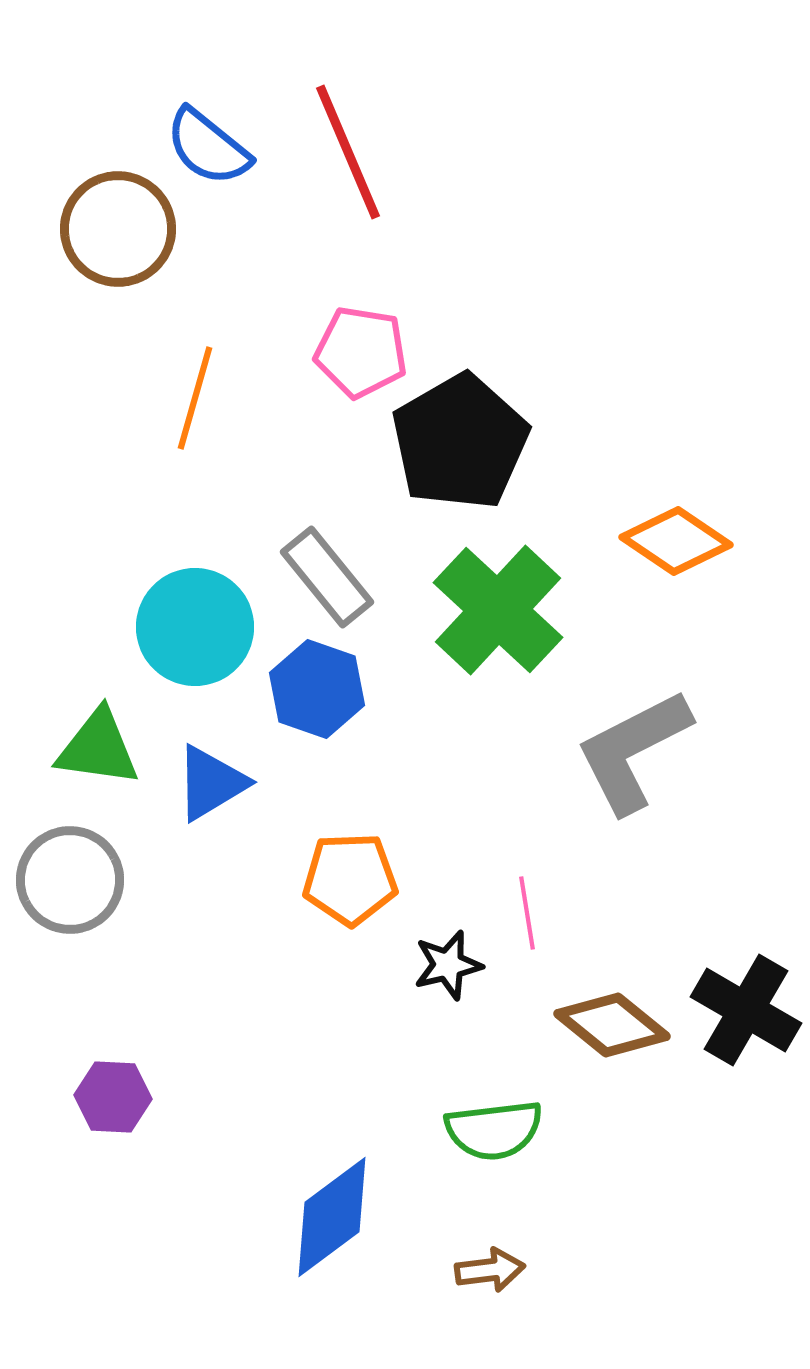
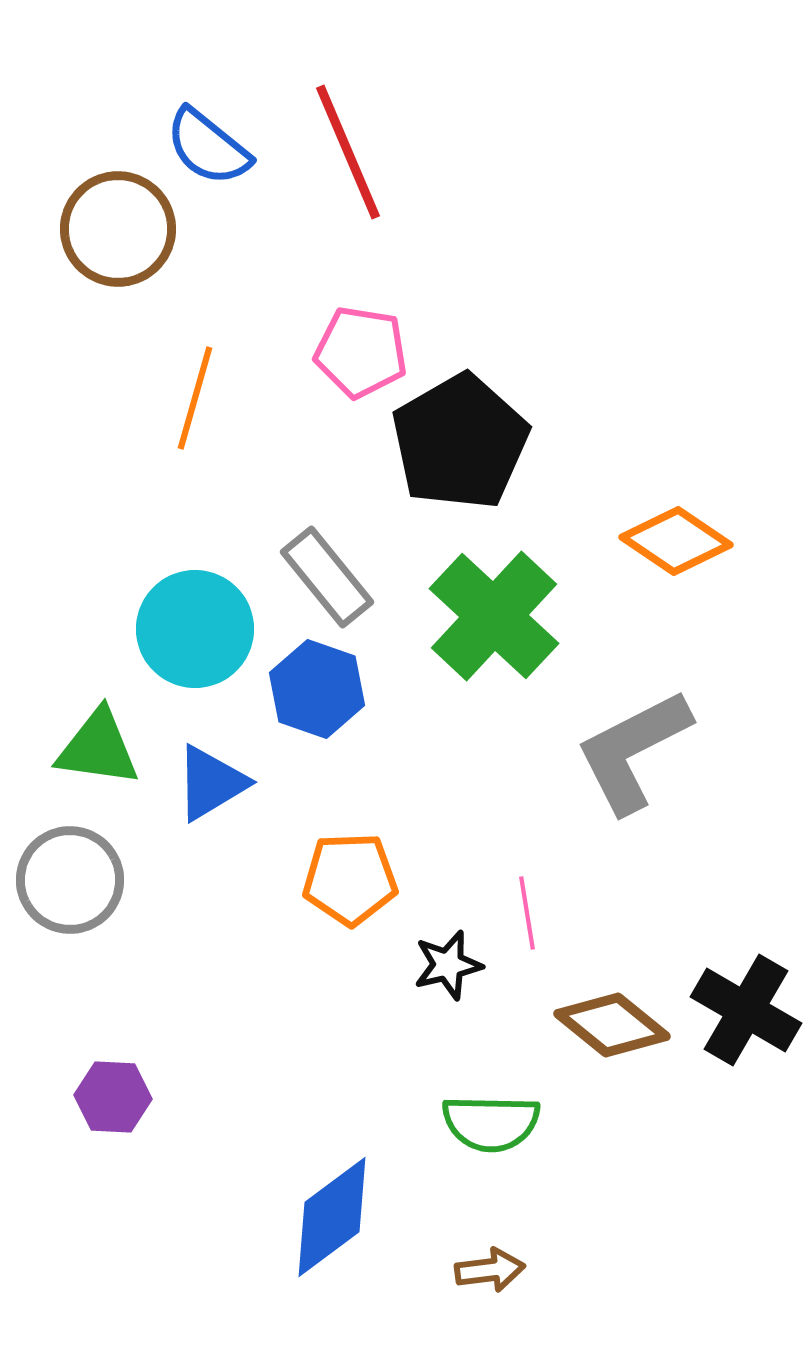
green cross: moved 4 px left, 6 px down
cyan circle: moved 2 px down
green semicircle: moved 3 px left, 7 px up; rotated 8 degrees clockwise
